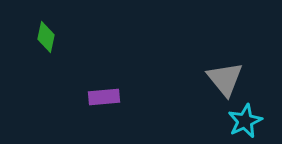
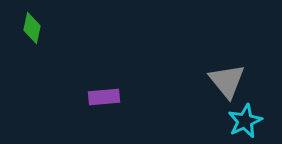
green diamond: moved 14 px left, 9 px up
gray triangle: moved 2 px right, 2 px down
